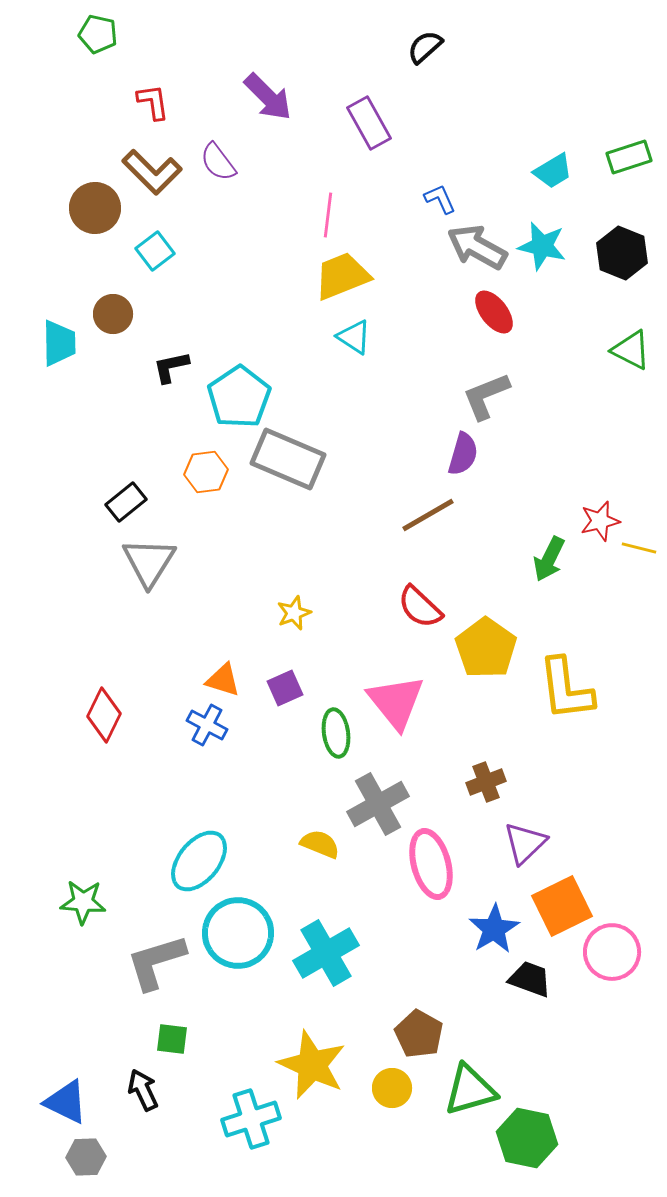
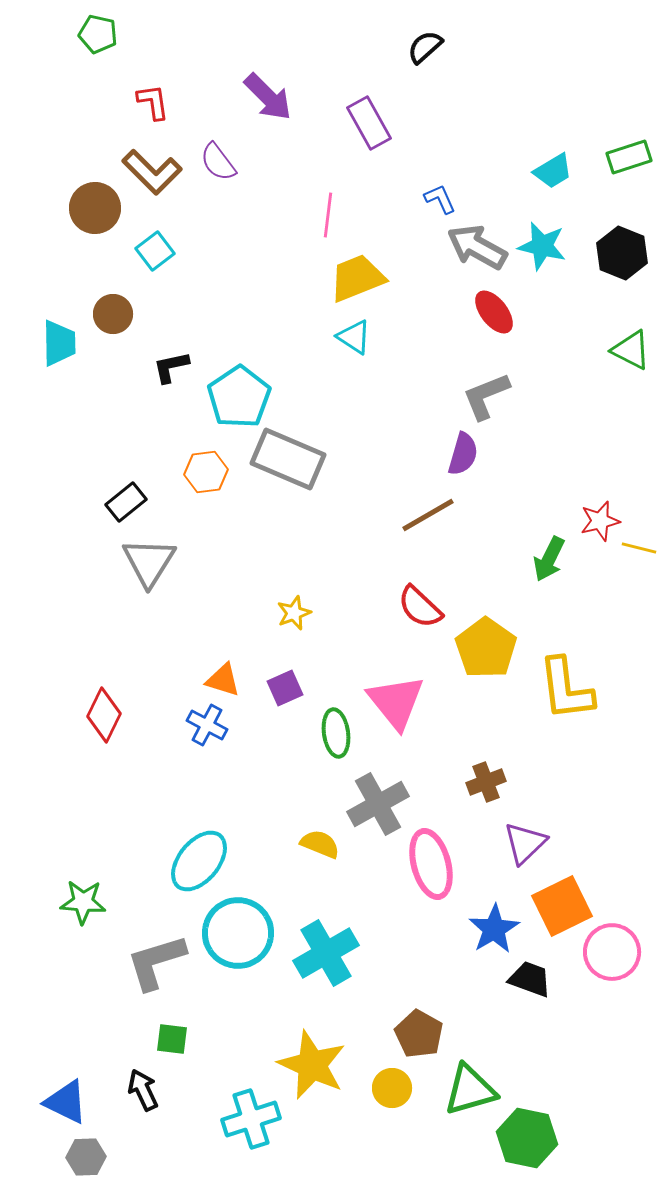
yellow trapezoid at (342, 276): moved 15 px right, 2 px down
